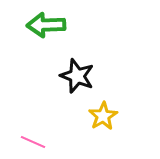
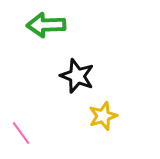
yellow star: rotated 12 degrees clockwise
pink line: moved 12 px left, 9 px up; rotated 30 degrees clockwise
